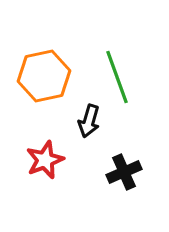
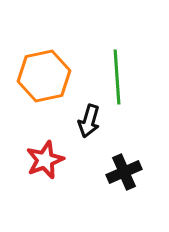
green line: rotated 16 degrees clockwise
